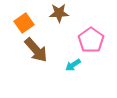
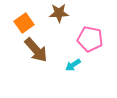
pink pentagon: moved 1 px left, 1 px up; rotated 25 degrees counterclockwise
